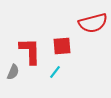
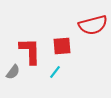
red semicircle: moved 2 px down
gray semicircle: rotated 14 degrees clockwise
